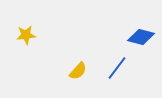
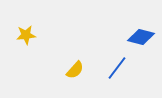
yellow semicircle: moved 3 px left, 1 px up
